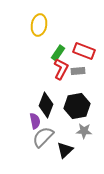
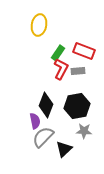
black triangle: moved 1 px left, 1 px up
